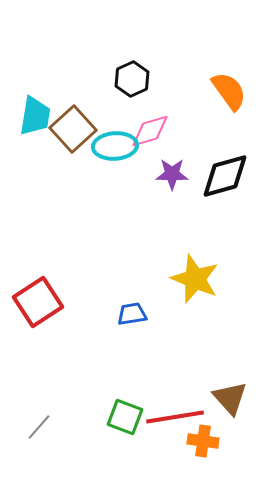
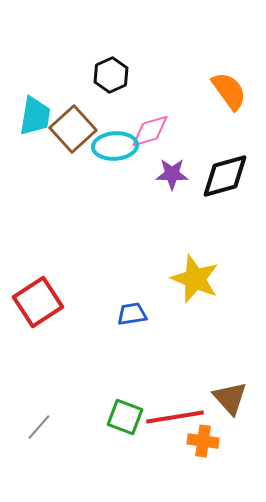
black hexagon: moved 21 px left, 4 px up
